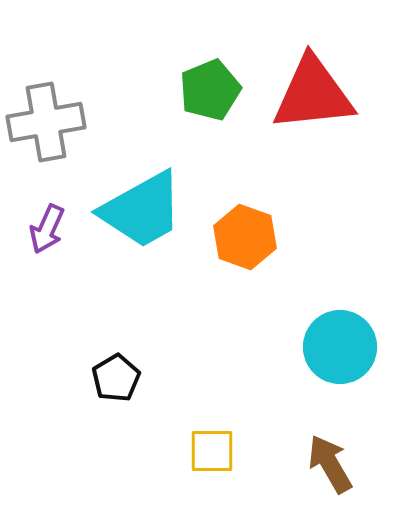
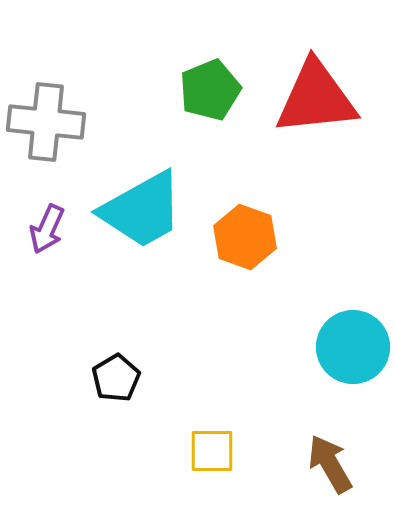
red triangle: moved 3 px right, 4 px down
gray cross: rotated 16 degrees clockwise
cyan circle: moved 13 px right
